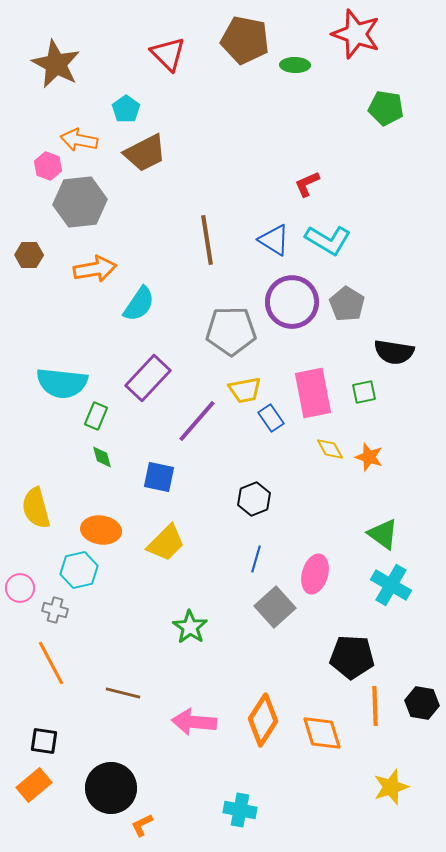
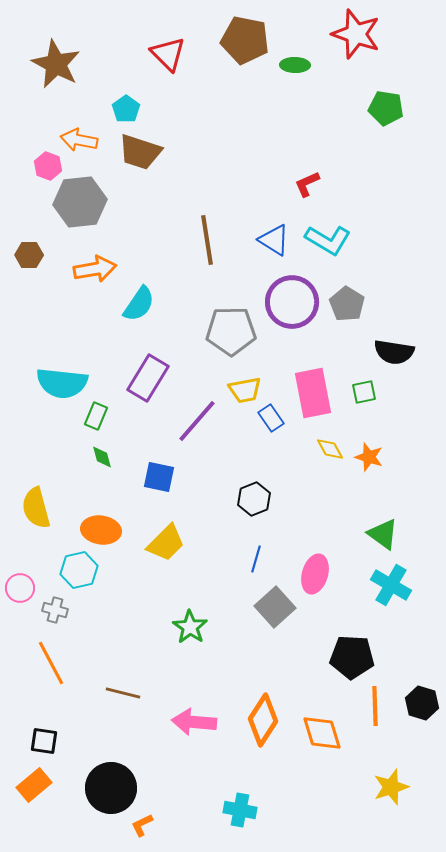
brown trapezoid at (145, 153): moved 5 px left, 1 px up; rotated 45 degrees clockwise
purple rectangle at (148, 378): rotated 12 degrees counterclockwise
black hexagon at (422, 703): rotated 8 degrees clockwise
